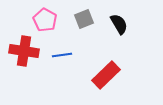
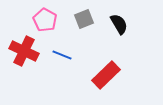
red cross: rotated 16 degrees clockwise
blue line: rotated 30 degrees clockwise
